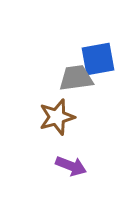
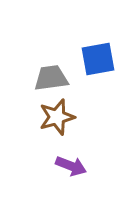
gray trapezoid: moved 25 px left
